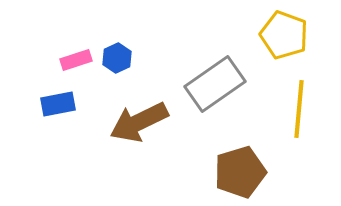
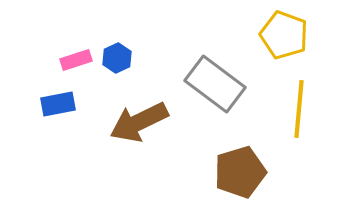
gray rectangle: rotated 72 degrees clockwise
